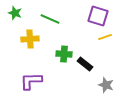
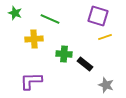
yellow cross: moved 4 px right
